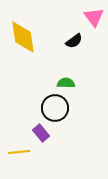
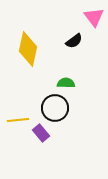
yellow diamond: moved 5 px right, 12 px down; rotated 20 degrees clockwise
yellow line: moved 1 px left, 32 px up
